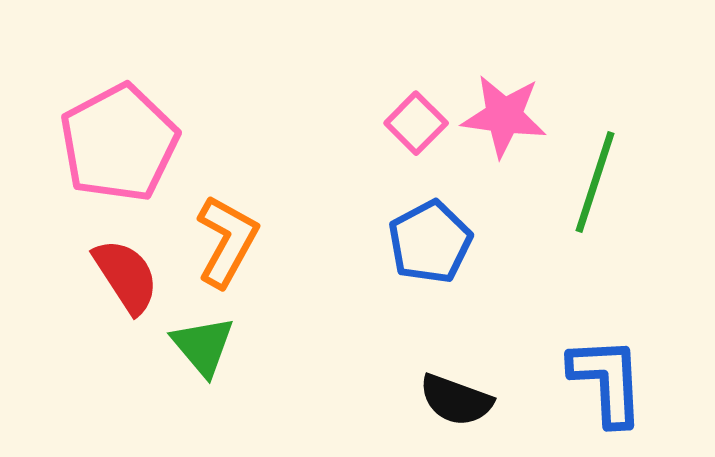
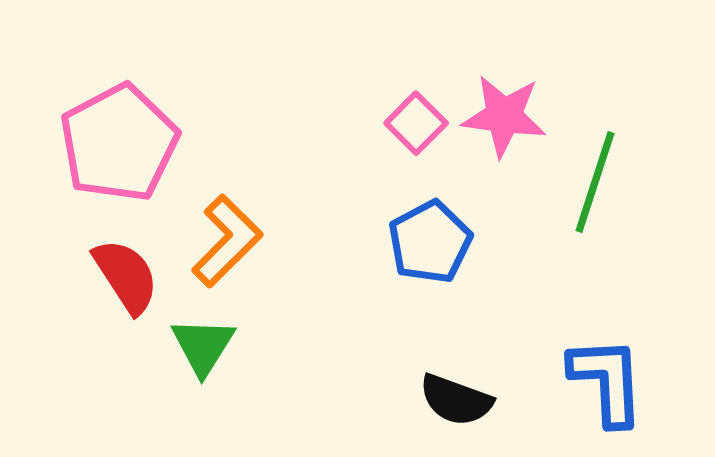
orange L-shape: rotated 16 degrees clockwise
green triangle: rotated 12 degrees clockwise
